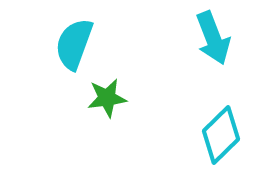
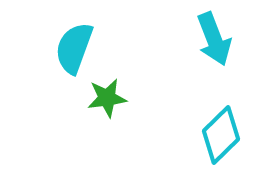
cyan arrow: moved 1 px right, 1 px down
cyan semicircle: moved 4 px down
